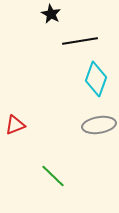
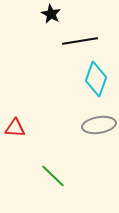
red triangle: moved 3 px down; rotated 25 degrees clockwise
